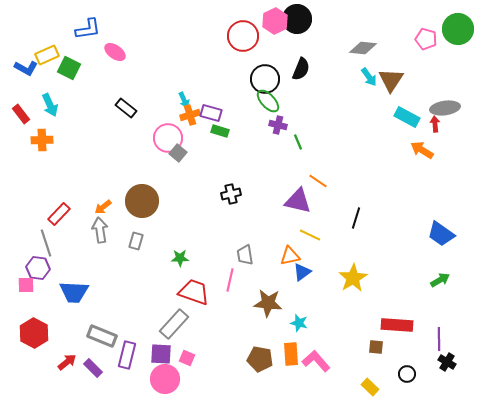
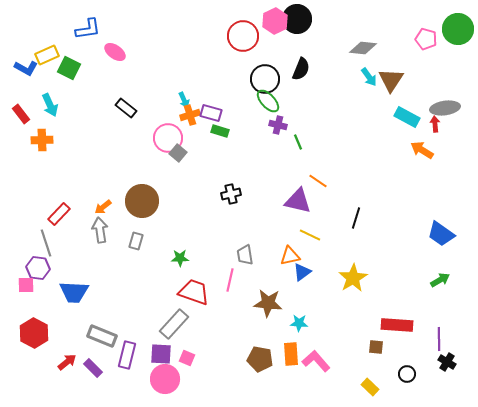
cyan star at (299, 323): rotated 12 degrees counterclockwise
